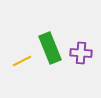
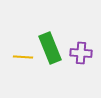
yellow line: moved 1 px right, 4 px up; rotated 30 degrees clockwise
